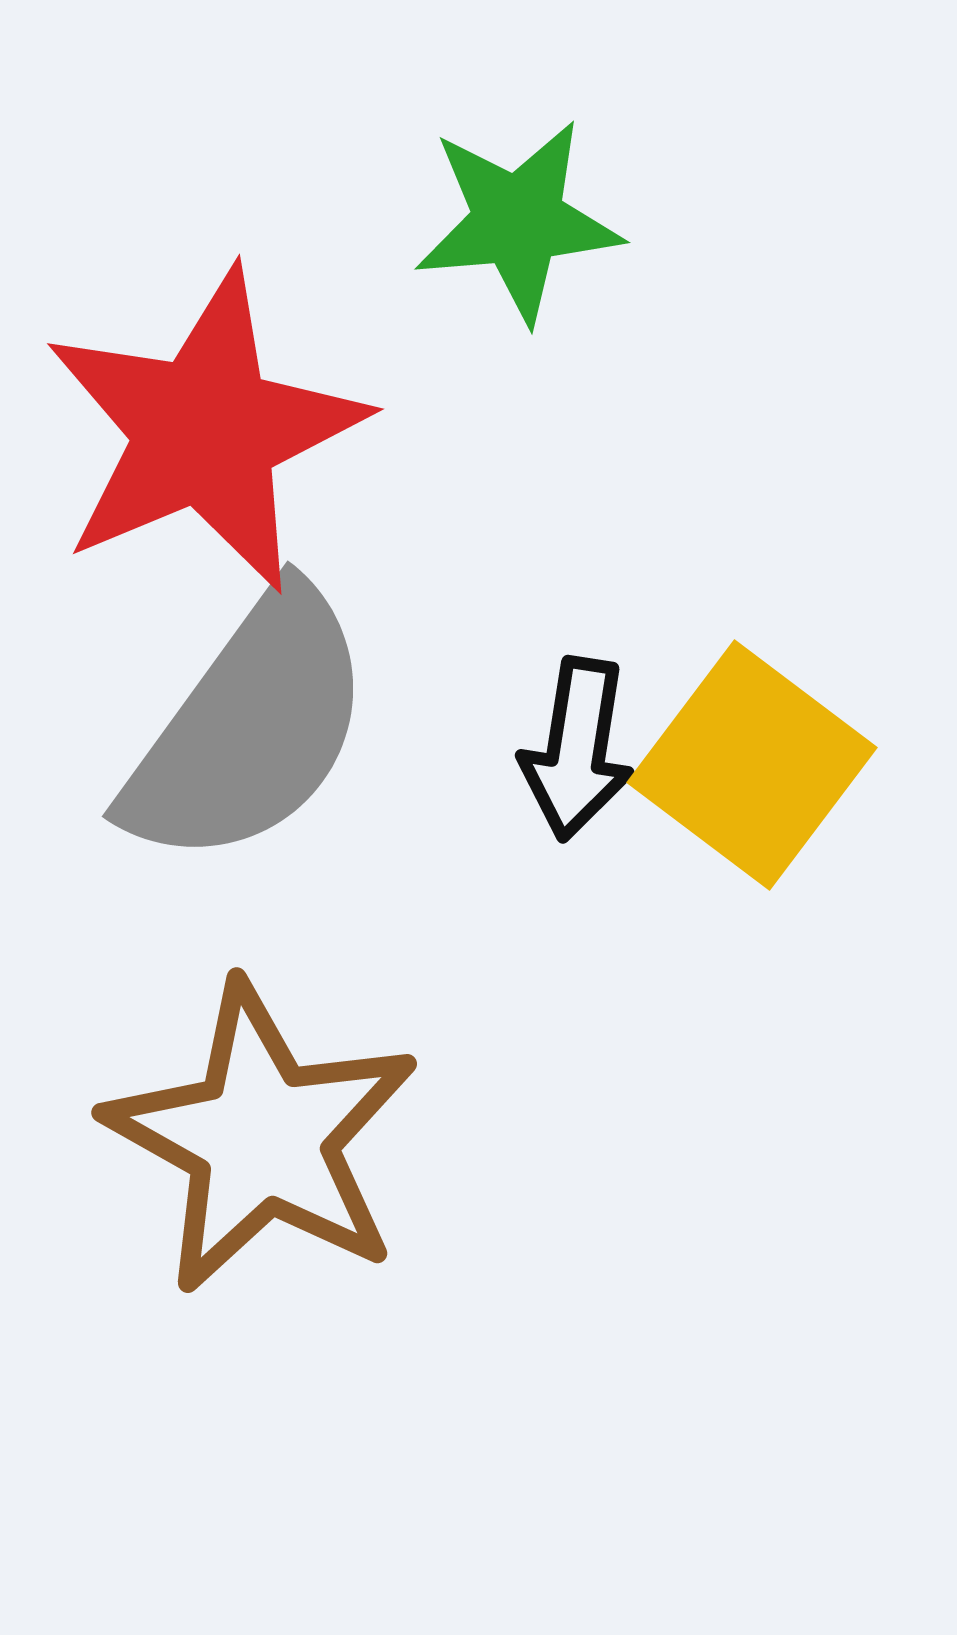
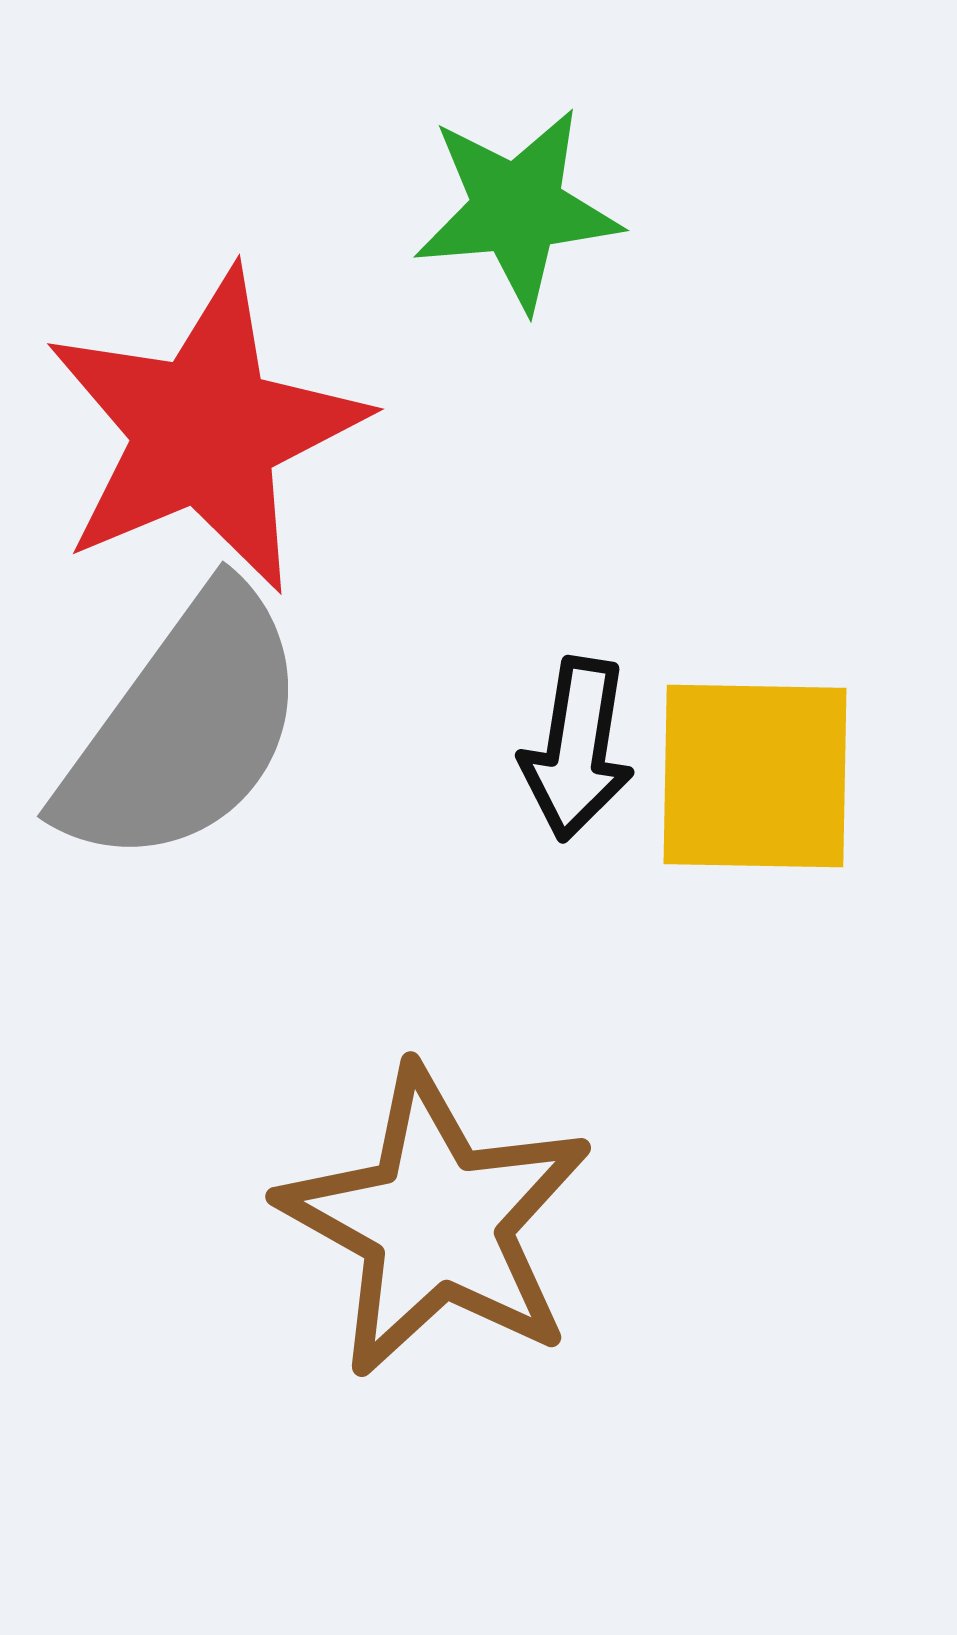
green star: moved 1 px left, 12 px up
gray semicircle: moved 65 px left
yellow square: moved 3 px right, 11 px down; rotated 36 degrees counterclockwise
brown star: moved 174 px right, 84 px down
